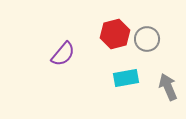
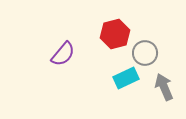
gray circle: moved 2 px left, 14 px down
cyan rectangle: rotated 15 degrees counterclockwise
gray arrow: moved 4 px left
